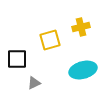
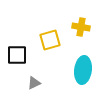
yellow cross: rotated 24 degrees clockwise
black square: moved 4 px up
cyan ellipse: rotated 68 degrees counterclockwise
